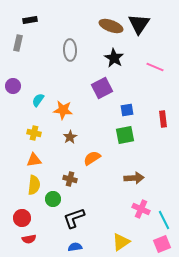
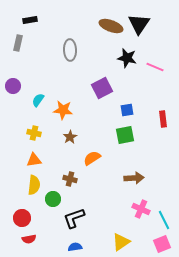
black star: moved 13 px right; rotated 18 degrees counterclockwise
